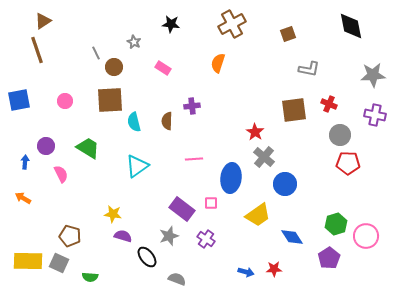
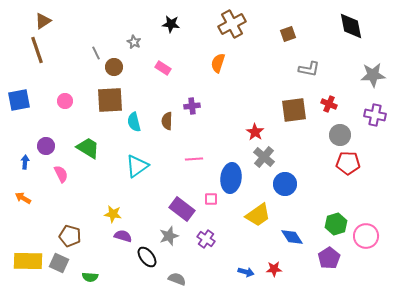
pink square at (211, 203): moved 4 px up
